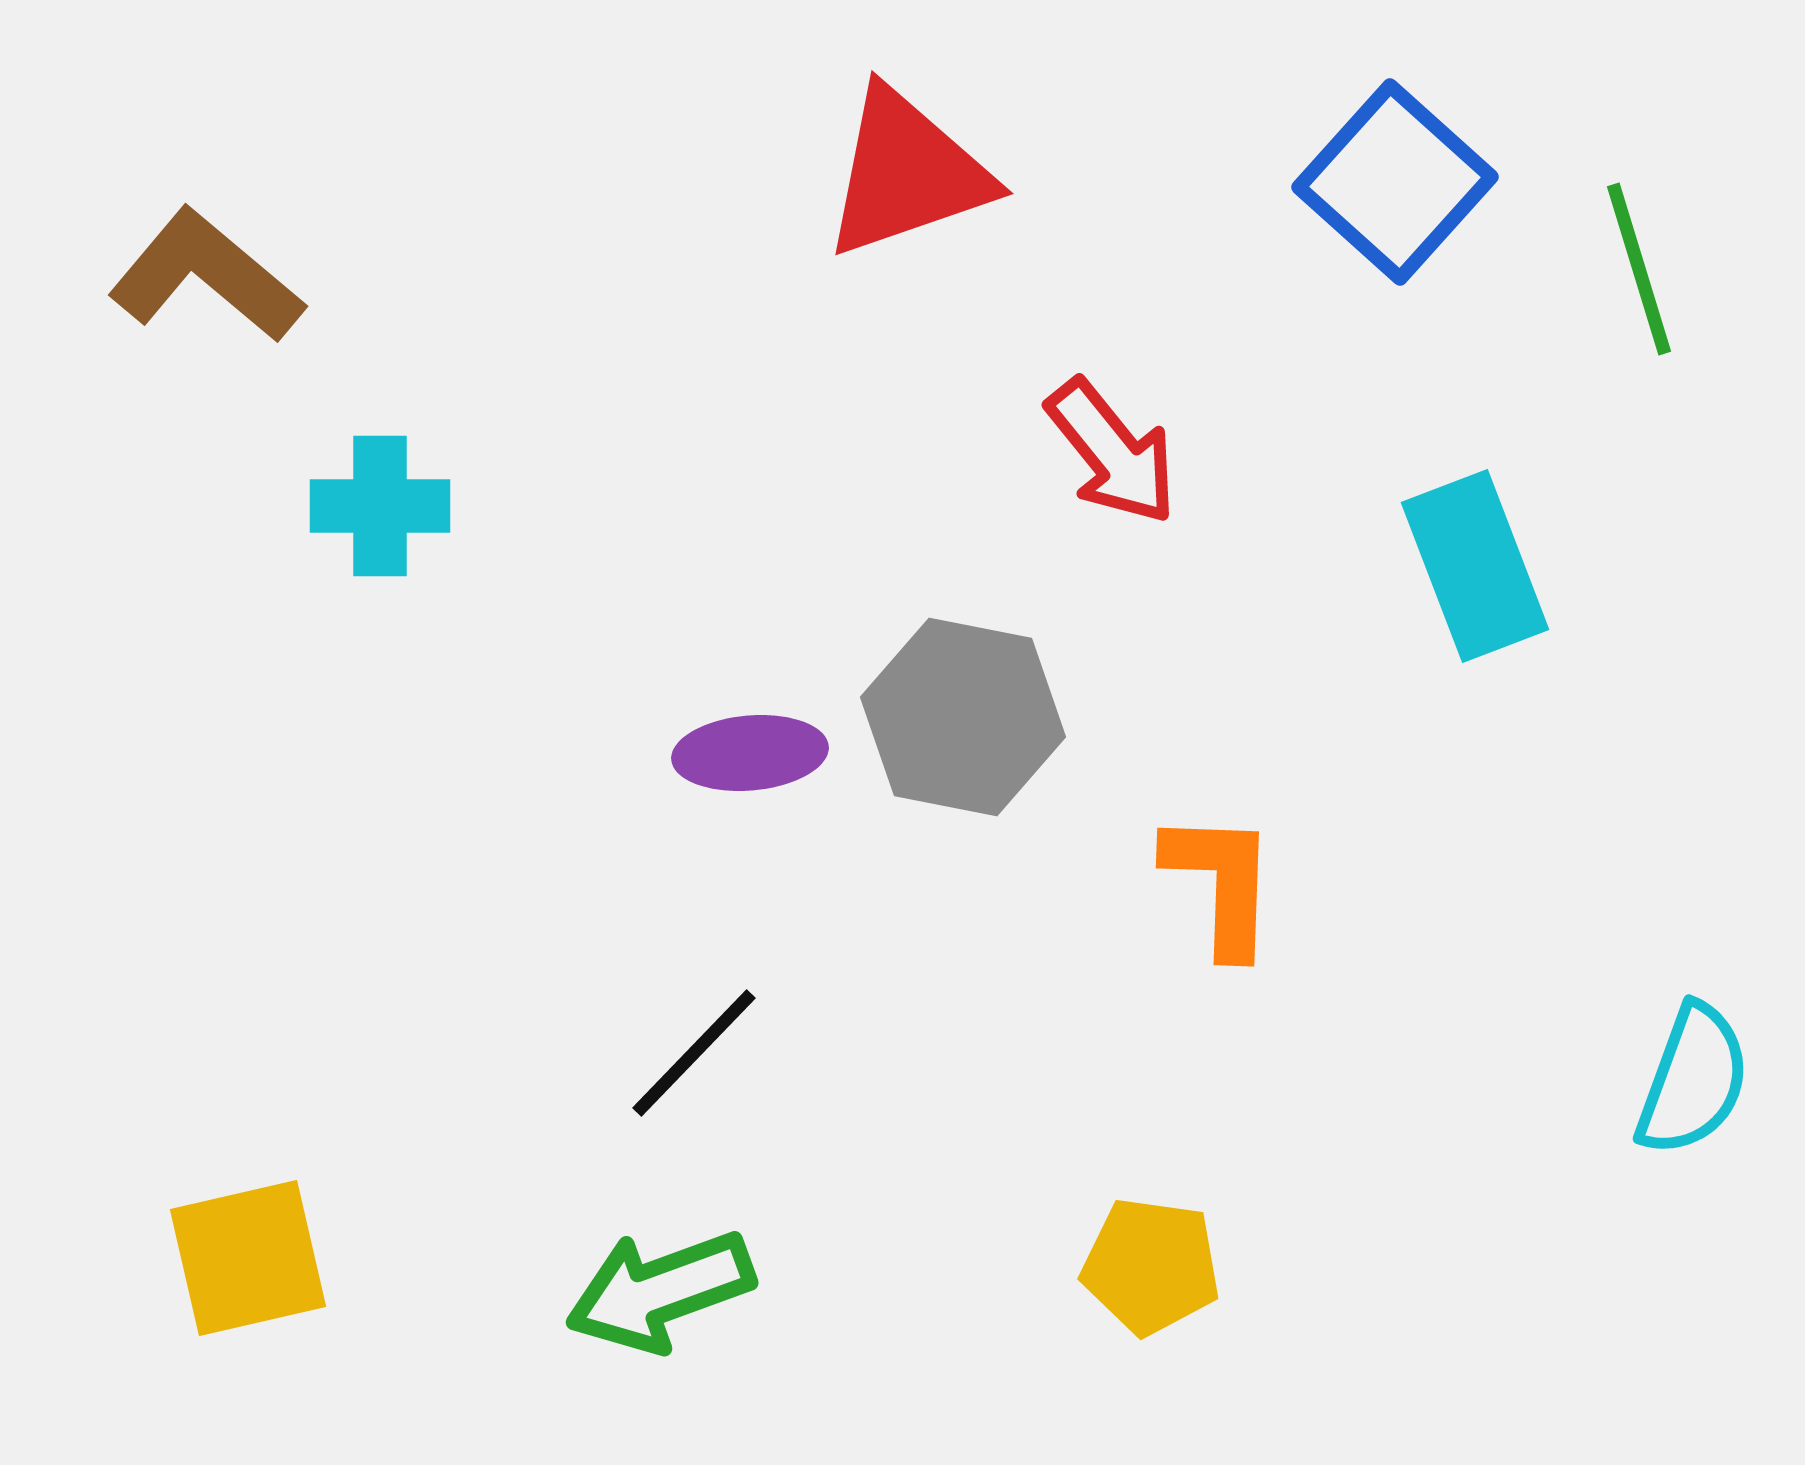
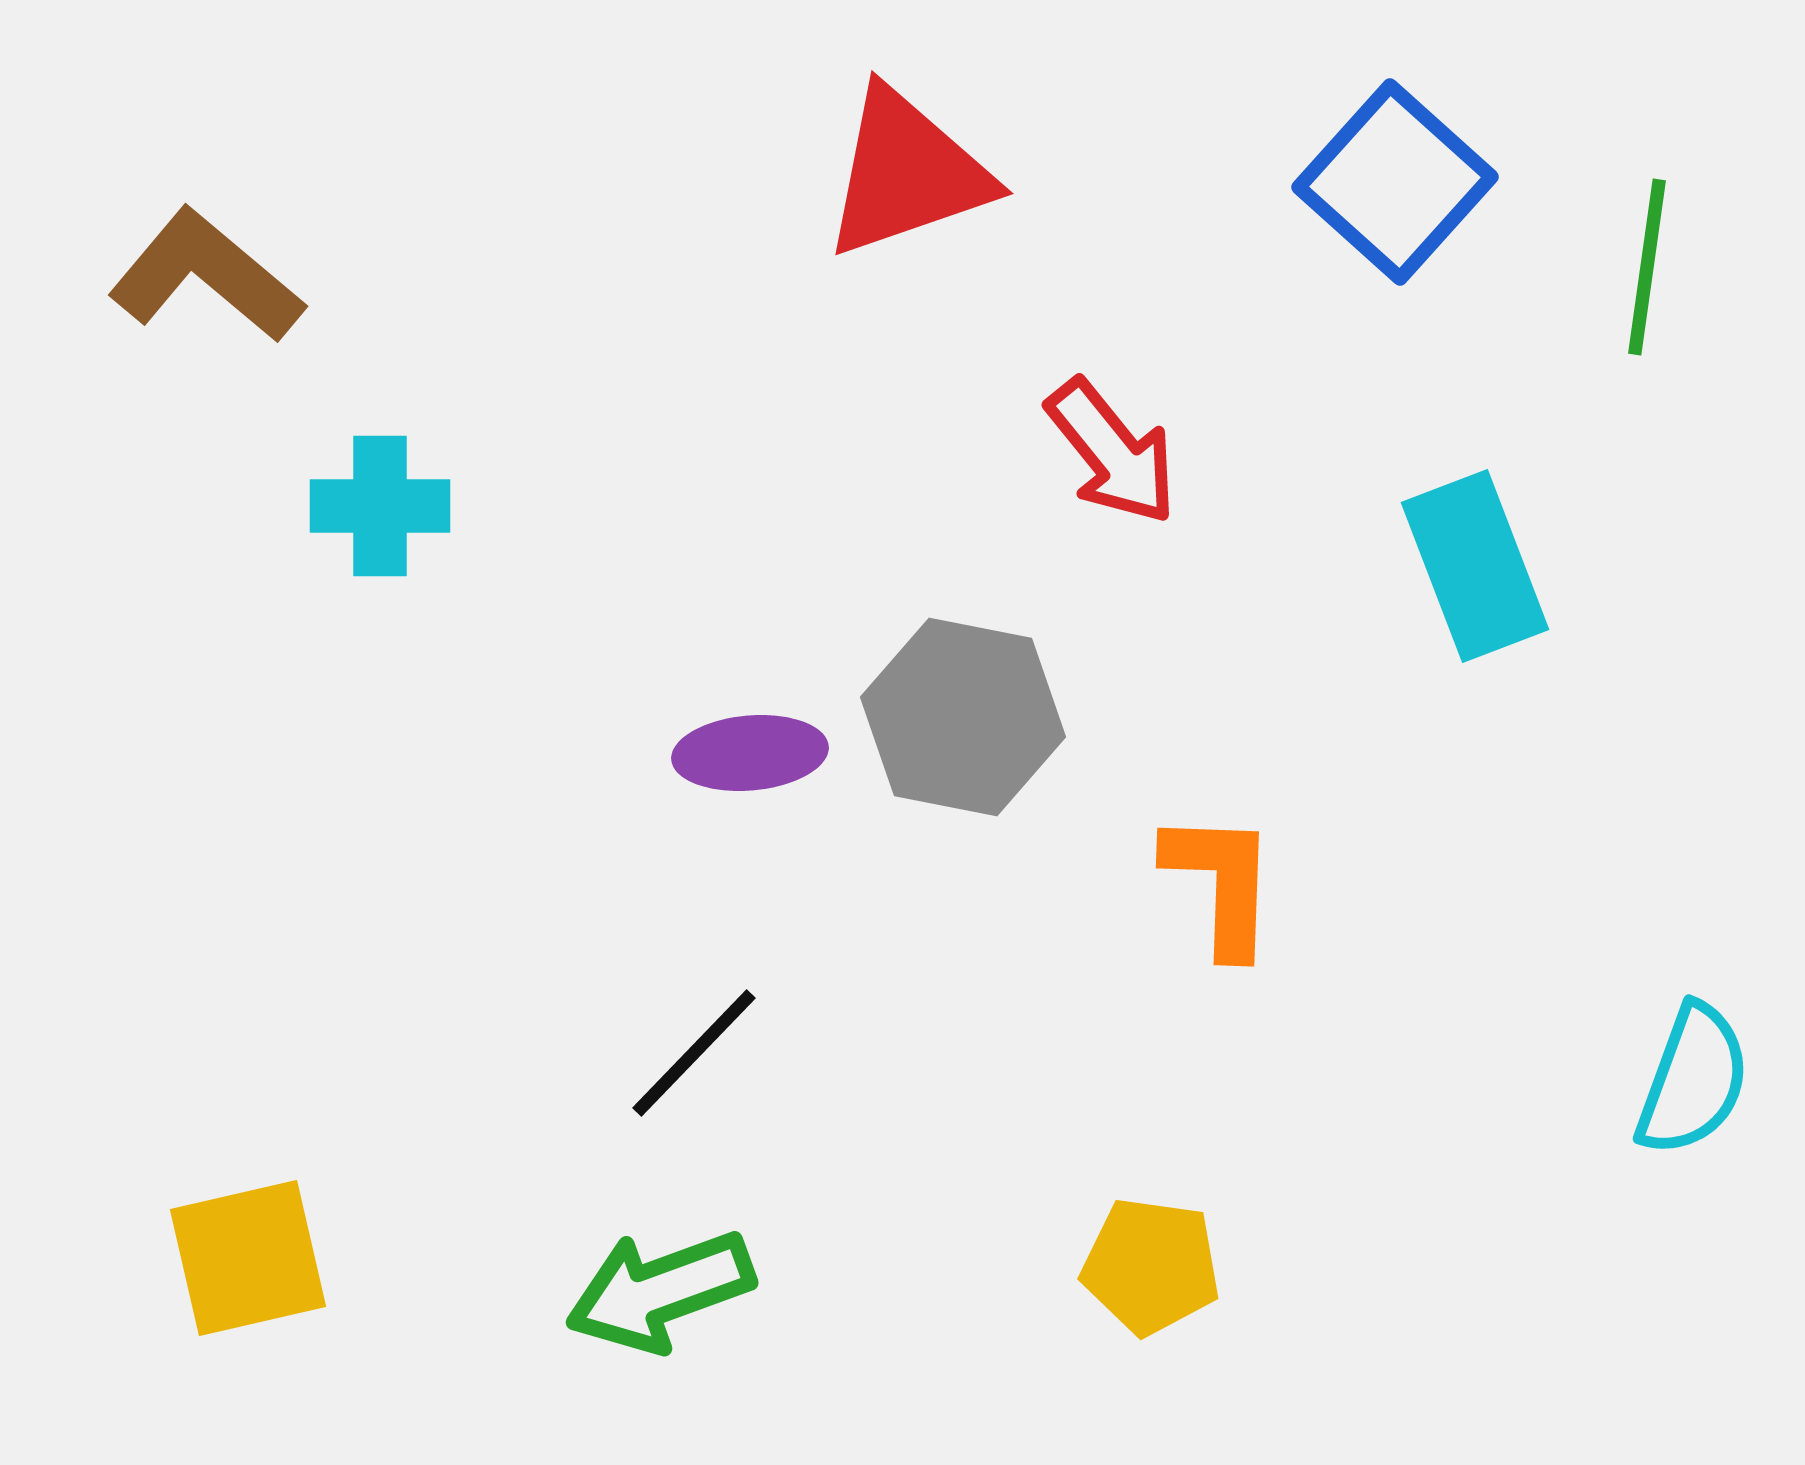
green line: moved 8 px right, 2 px up; rotated 25 degrees clockwise
